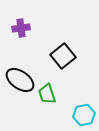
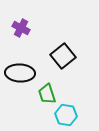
purple cross: rotated 36 degrees clockwise
black ellipse: moved 7 px up; rotated 32 degrees counterclockwise
cyan hexagon: moved 18 px left; rotated 20 degrees clockwise
